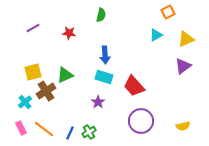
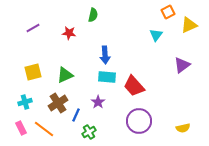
green semicircle: moved 8 px left
cyan triangle: rotated 24 degrees counterclockwise
yellow triangle: moved 3 px right, 14 px up
purple triangle: moved 1 px left, 1 px up
cyan rectangle: moved 3 px right; rotated 12 degrees counterclockwise
brown cross: moved 12 px right, 12 px down
cyan cross: rotated 24 degrees clockwise
purple circle: moved 2 px left
yellow semicircle: moved 2 px down
blue line: moved 6 px right, 18 px up
